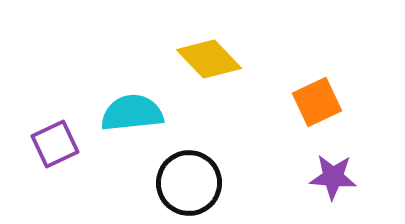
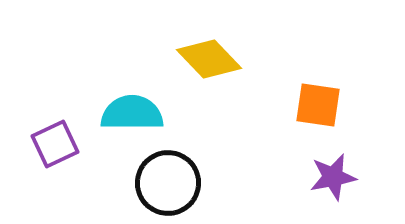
orange square: moved 1 px right, 3 px down; rotated 33 degrees clockwise
cyan semicircle: rotated 6 degrees clockwise
purple star: rotated 15 degrees counterclockwise
black circle: moved 21 px left
